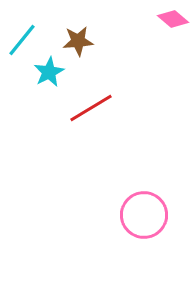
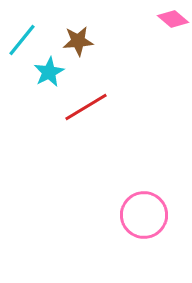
red line: moved 5 px left, 1 px up
